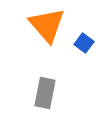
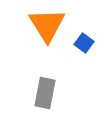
orange triangle: rotated 9 degrees clockwise
